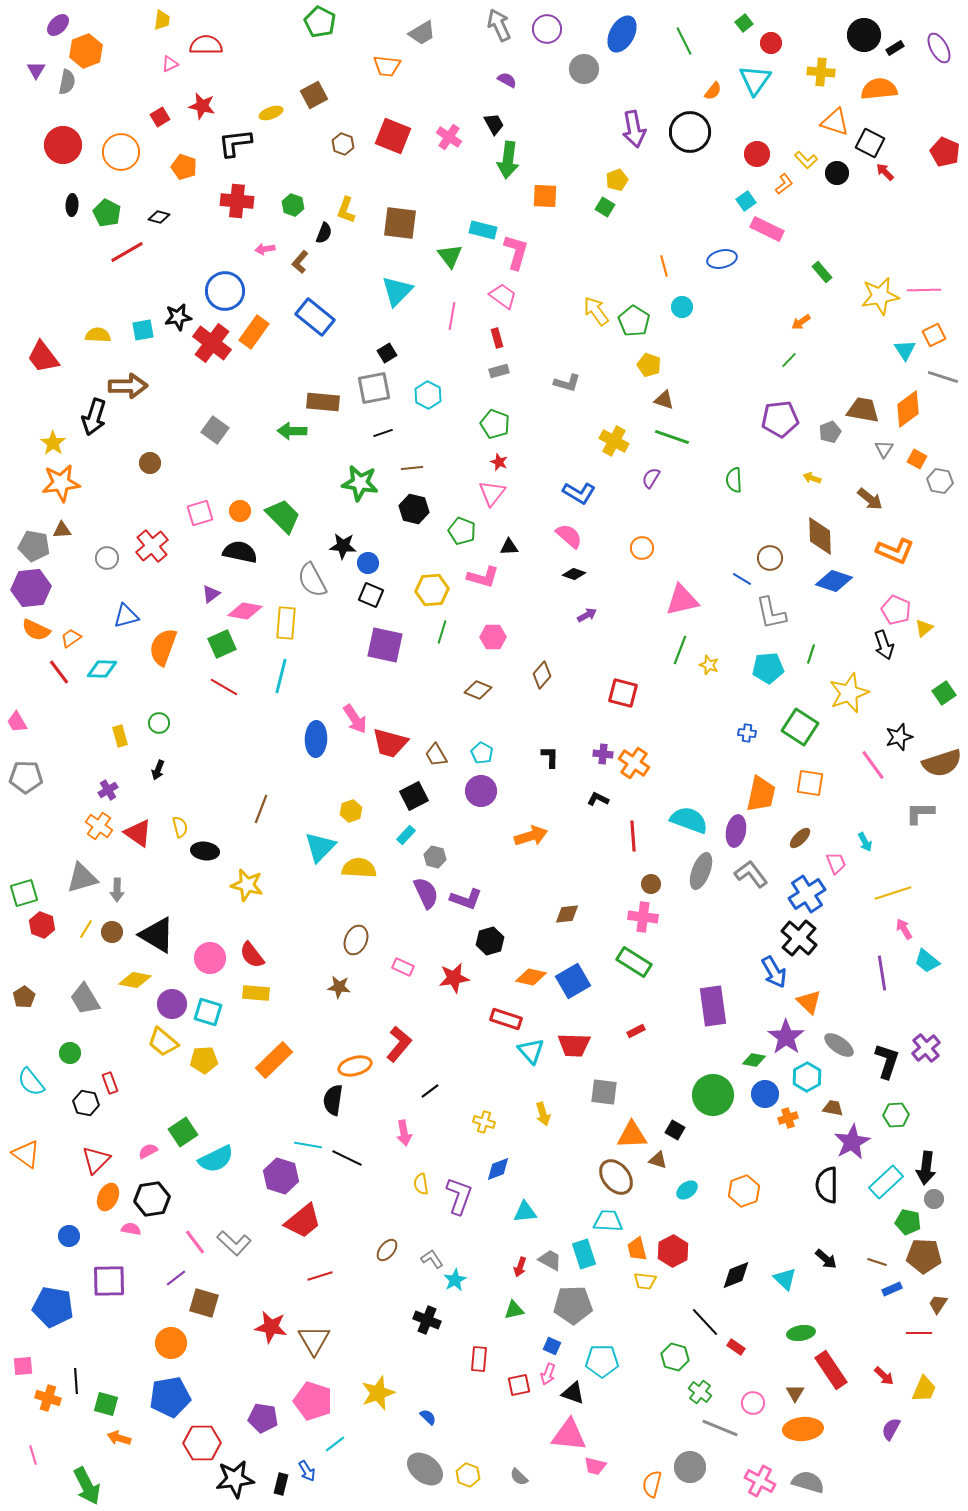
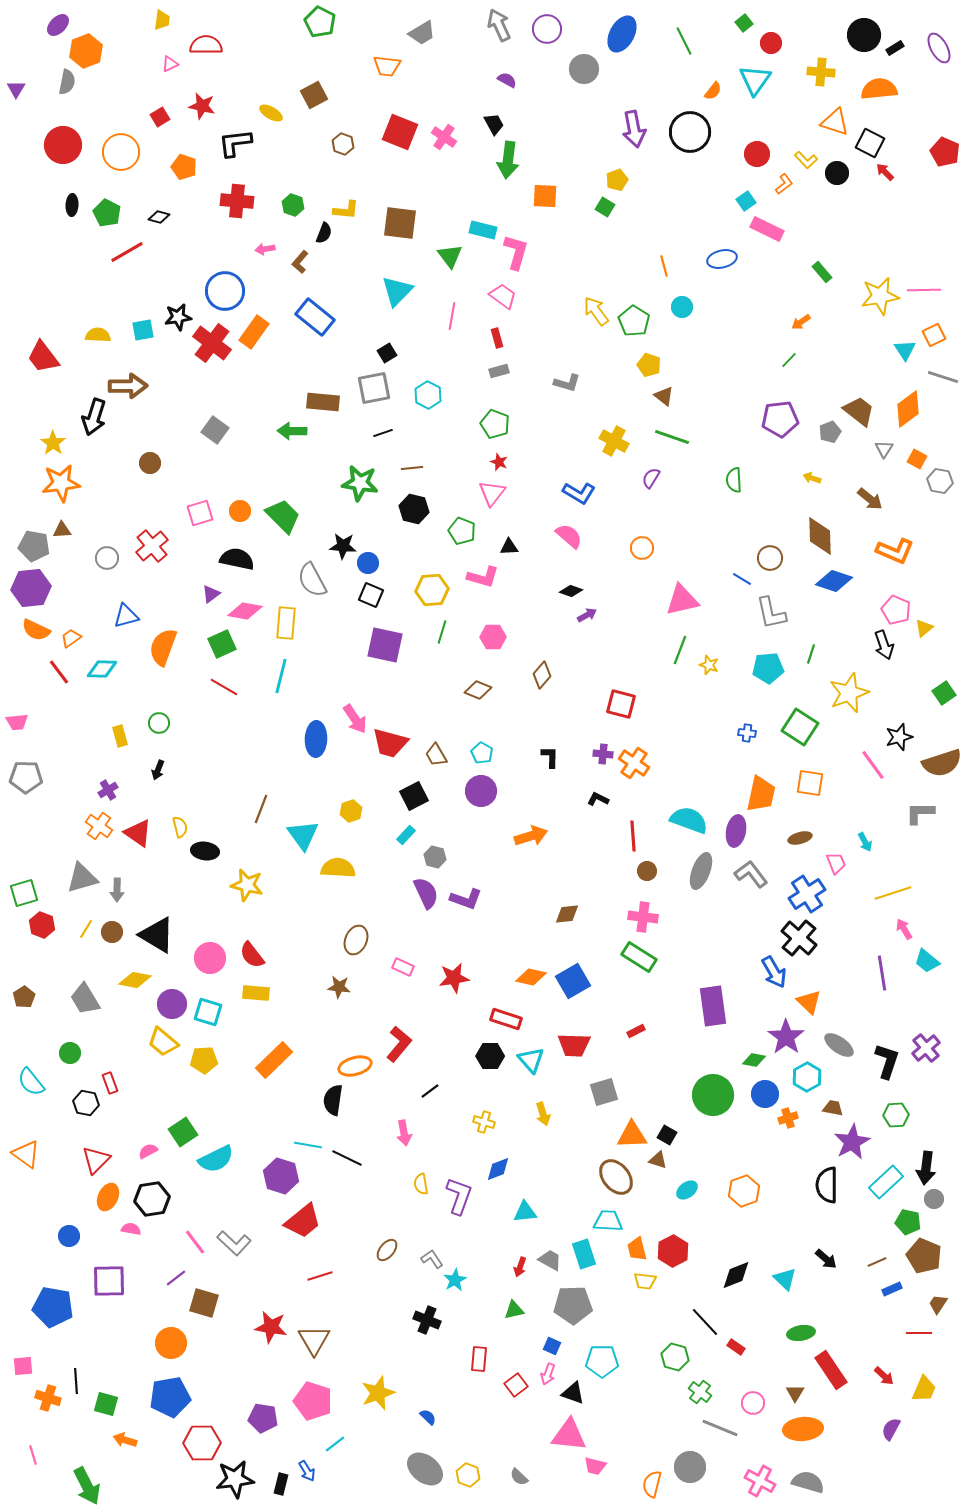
purple triangle at (36, 70): moved 20 px left, 19 px down
yellow ellipse at (271, 113): rotated 50 degrees clockwise
red square at (393, 136): moved 7 px right, 4 px up
pink cross at (449, 137): moved 5 px left
yellow L-shape at (346, 210): rotated 104 degrees counterclockwise
brown triangle at (664, 400): moved 4 px up; rotated 20 degrees clockwise
brown trapezoid at (863, 410): moved 4 px left, 1 px down; rotated 28 degrees clockwise
black semicircle at (240, 552): moved 3 px left, 7 px down
black diamond at (574, 574): moved 3 px left, 17 px down
red square at (623, 693): moved 2 px left, 11 px down
pink trapezoid at (17, 722): rotated 65 degrees counterclockwise
brown ellipse at (800, 838): rotated 30 degrees clockwise
cyan triangle at (320, 847): moved 17 px left, 12 px up; rotated 20 degrees counterclockwise
yellow semicircle at (359, 868): moved 21 px left
brown circle at (651, 884): moved 4 px left, 13 px up
black hexagon at (490, 941): moved 115 px down; rotated 16 degrees clockwise
green rectangle at (634, 962): moved 5 px right, 5 px up
cyan triangle at (531, 1051): moved 9 px down
gray square at (604, 1092): rotated 24 degrees counterclockwise
black square at (675, 1130): moved 8 px left, 5 px down
brown pentagon at (924, 1256): rotated 20 degrees clockwise
brown line at (877, 1262): rotated 42 degrees counterclockwise
red square at (519, 1385): moved 3 px left; rotated 25 degrees counterclockwise
orange arrow at (119, 1438): moved 6 px right, 2 px down
